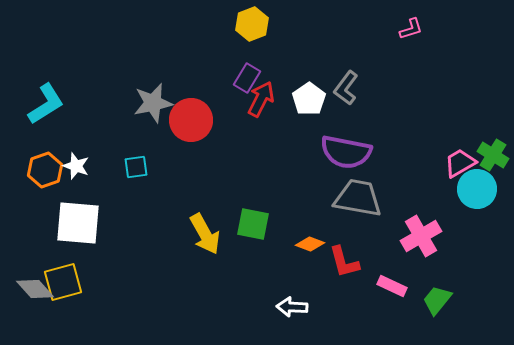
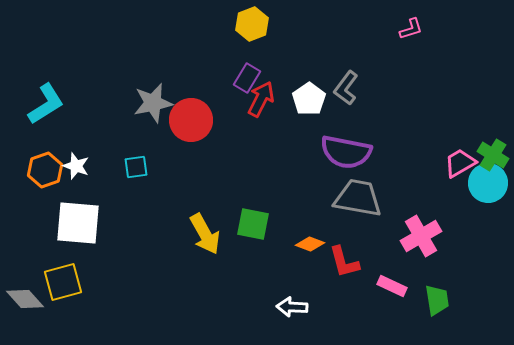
cyan circle: moved 11 px right, 6 px up
gray diamond: moved 10 px left, 10 px down
green trapezoid: rotated 132 degrees clockwise
